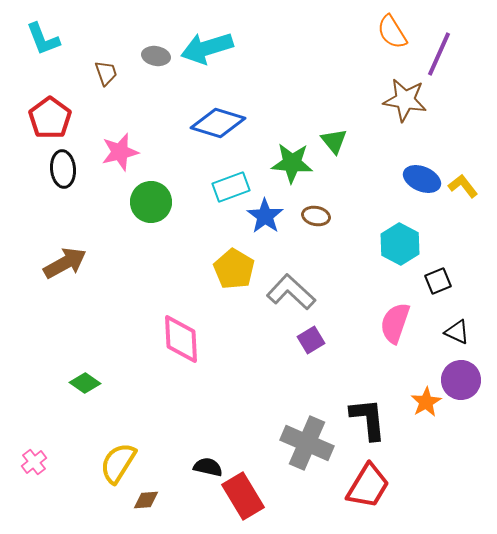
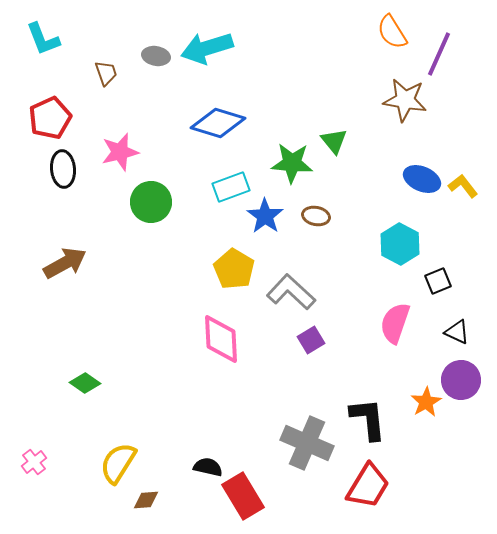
red pentagon: rotated 12 degrees clockwise
pink diamond: moved 40 px right
